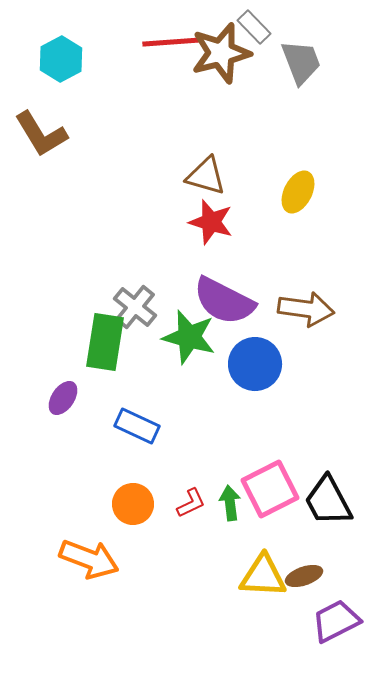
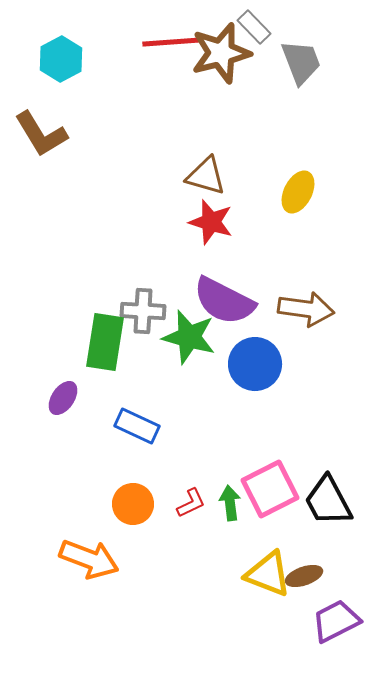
gray cross: moved 8 px right, 4 px down; rotated 36 degrees counterclockwise
yellow triangle: moved 5 px right, 2 px up; rotated 18 degrees clockwise
